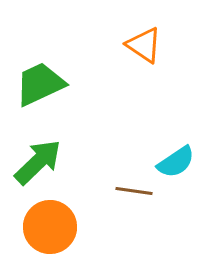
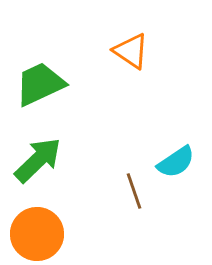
orange triangle: moved 13 px left, 6 px down
green arrow: moved 2 px up
brown line: rotated 63 degrees clockwise
orange circle: moved 13 px left, 7 px down
